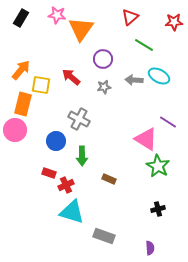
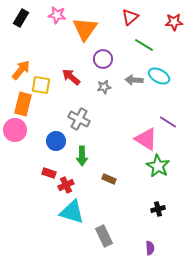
orange triangle: moved 4 px right
gray rectangle: rotated 45 degrees clockwise
